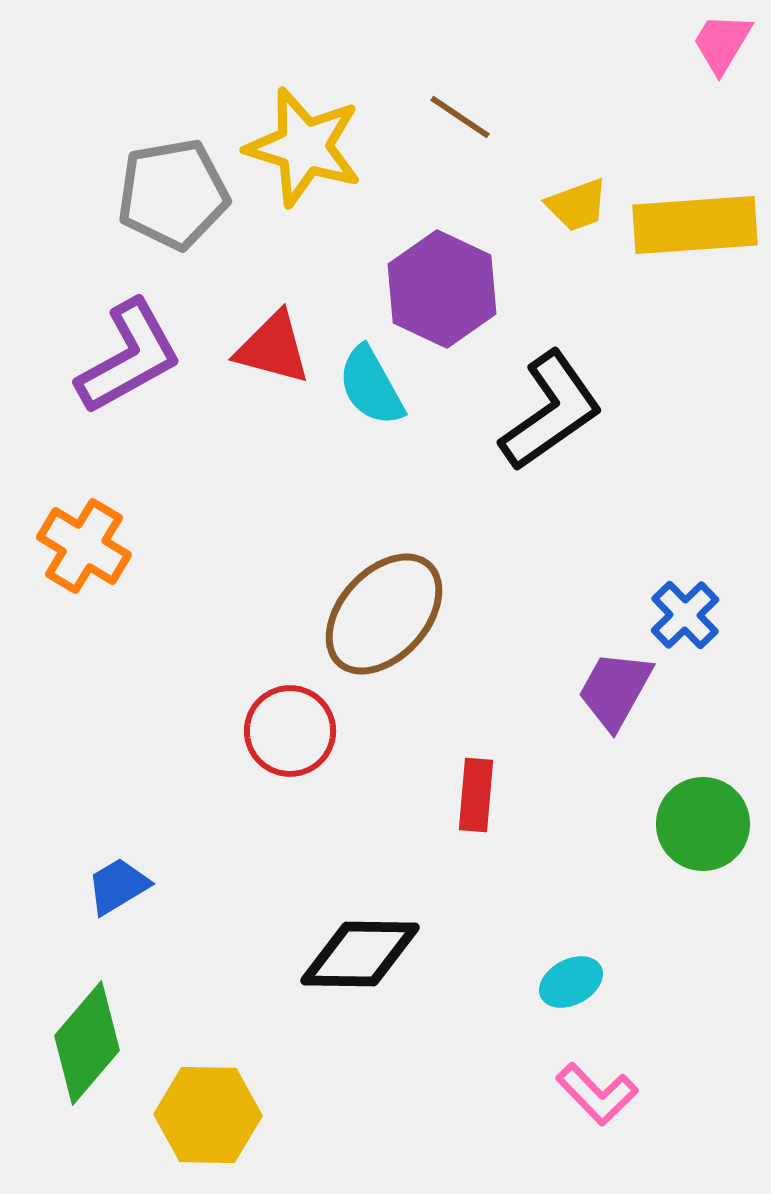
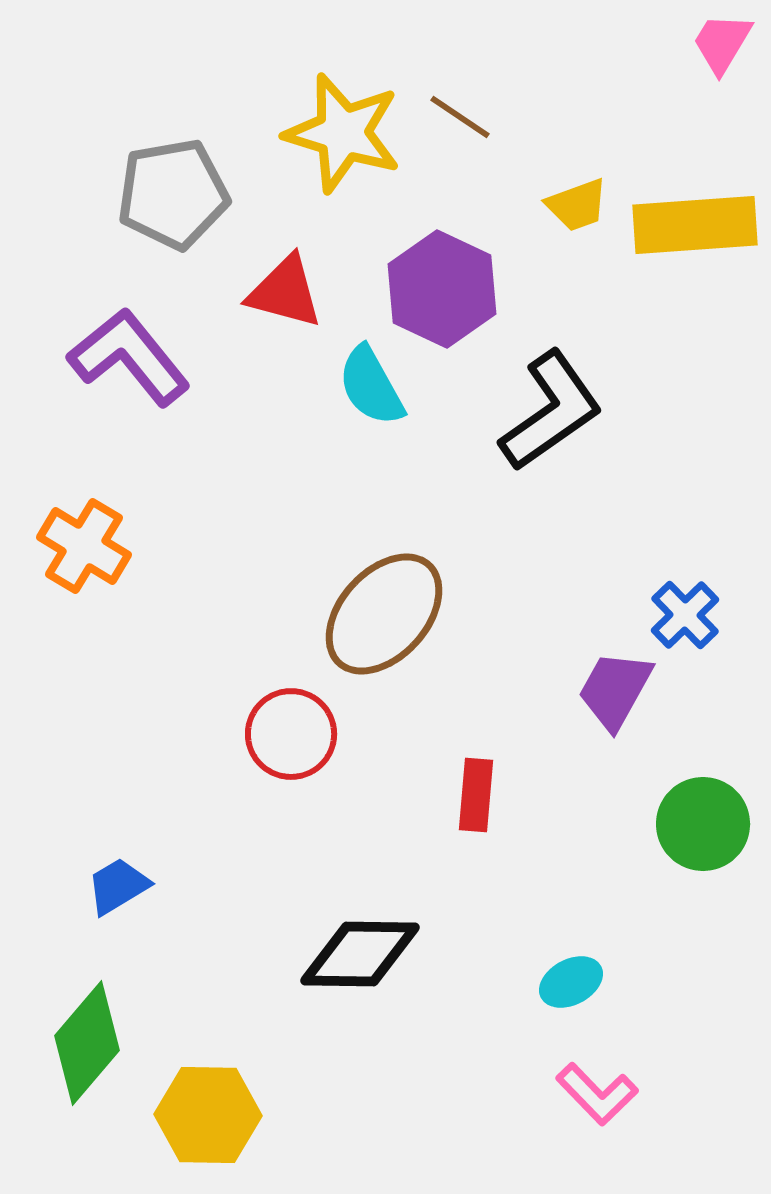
yellow star: moved 39 px right, 14 px up
red triangle: moved 12 px right, 56 px up
purple L-shape: rotated 100 degrees counterclockwise
red circle: moved 1 px right, 3 px down
